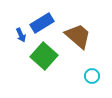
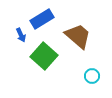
blue rectangle: moved 4 px up
